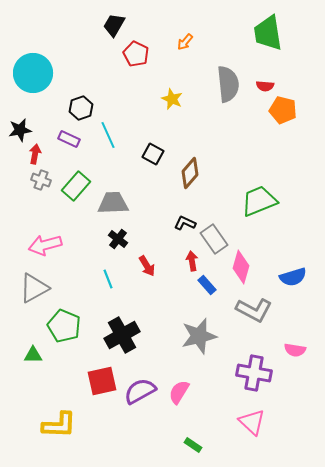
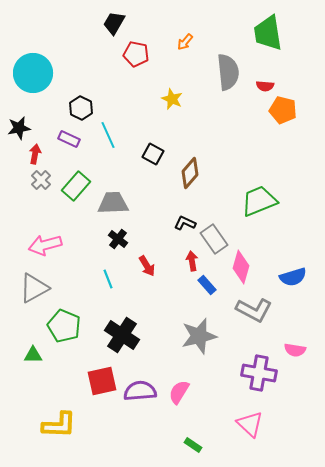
black trapezoid at (114, 25): moved 2 px up
red pentagon at (136, 54): rotated 15 degrees counterclockwise
gray semicircle at (228, 84): moved 12 px up
black hexagon at (81, 108): rotated 15 degrees counterclockwise
black star at (20, 130): moved 1 px left, 2 px up
gray cross at (41, 180): rotated 24 degrees clockwise
black cross at (122, 335): rotated 28 degrees counterclockwise
purple cross at (254, 373): moved 5 px right
purple semicircle at (140, 391): rotated 24 degrees clockwise
pink triangle at (252, 422): moved 2 px left, 2 px down
